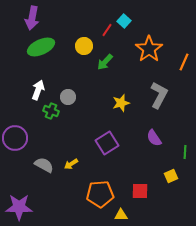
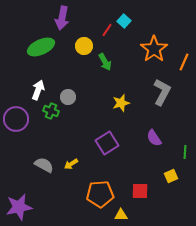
purple arrow: moved 30 px right
orange star: moved 5 px right
green arrow: rotated 72 degrees counterclockwise
gray L-shape: moved 3 px right, 3 px up
purple circle: moved 1 px right, 19 px up
purple star: rotated 12 degrees counterclockwise
